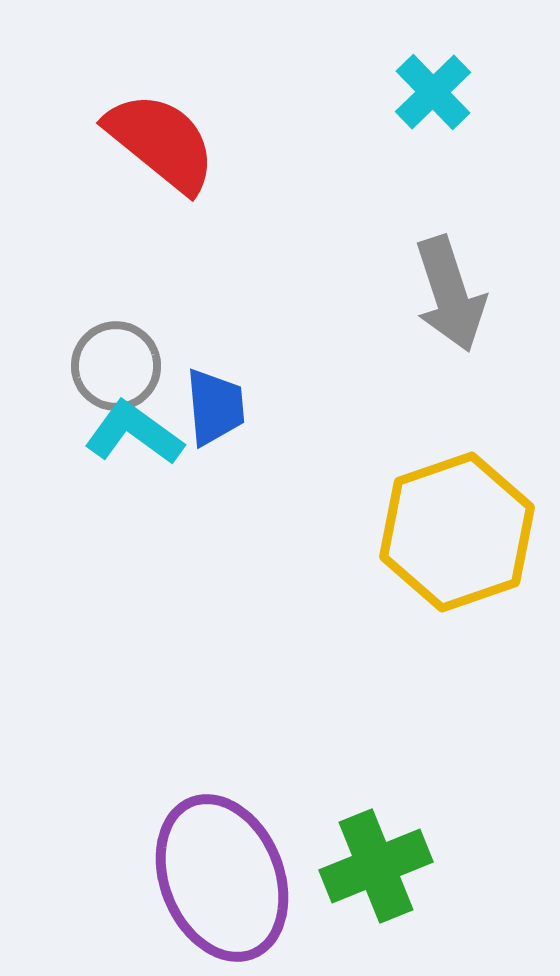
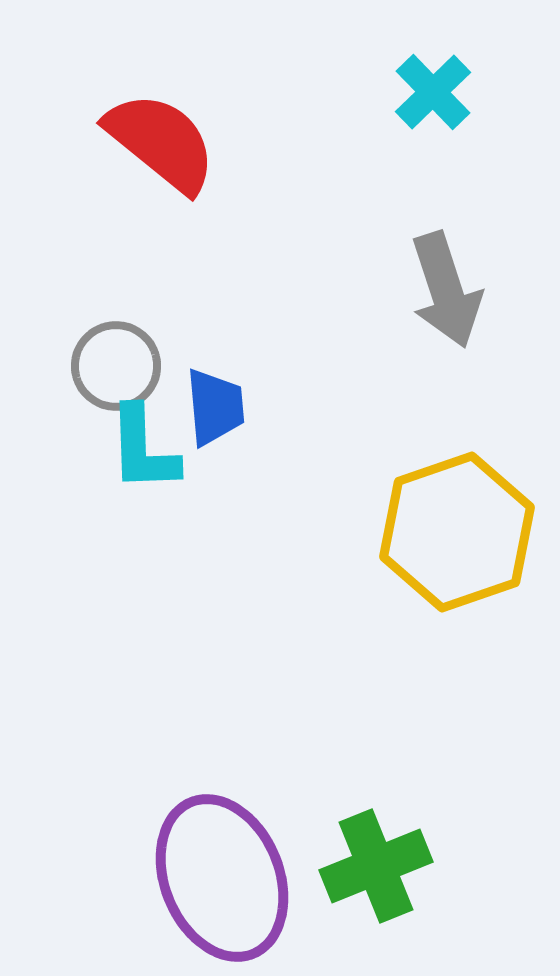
gray arrow: moved 4 px left, 4 px up
cyan L-shape: moved 9 px right, 16 px down; rotated 128 degrees counterclockwise
